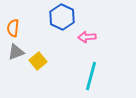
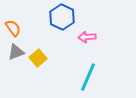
orange semicircle: rotated 138 degrees clockwise
yellow square: moved 3 px up
cyan line: moved 3 px left, 1 px down; rotated 8 degrees clockwise
